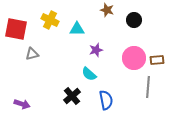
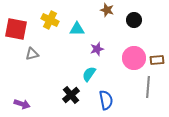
purple star: moved 1 px right, 1 px up
cyan semicircle: rotated 84 degrees clockwise
black cross: moved 1 px left, 1 px up
